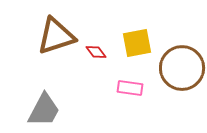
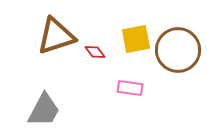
yellow square: moved 1 px left, 4 px up
red diamond: moved 1 px left
brown circle: moved 4 px left, 18 px up
